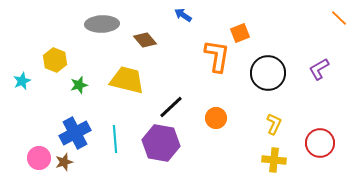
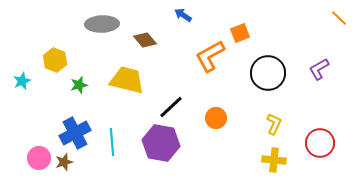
orange L-shape: moved 7 px left; rotated 128 degrees counterclockwise
cyan line: moved 3 px left, 3 px down
